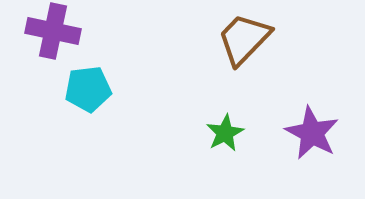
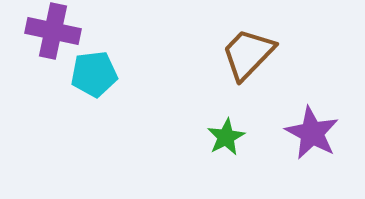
brown trapezoid: moved 4 px right, 15 px down
cyan pentagon: moved 6 px right, 15 px up
green star: moved 1 px right, 4 px down
